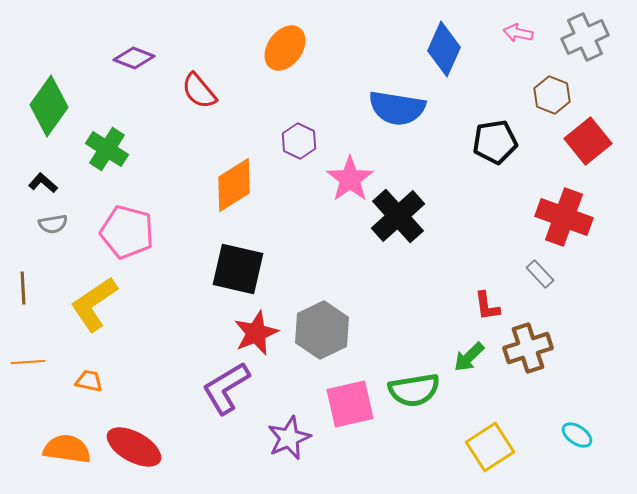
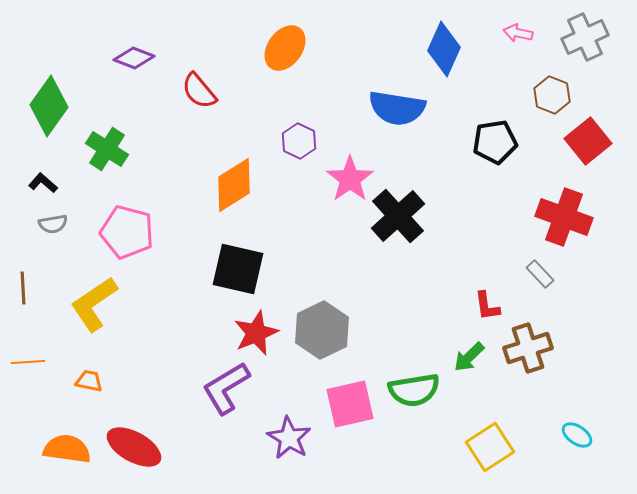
purple star: rotated 18 degrees counterclockwise
